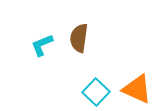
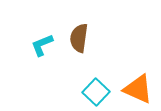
orange triangle: moved 1 px right
